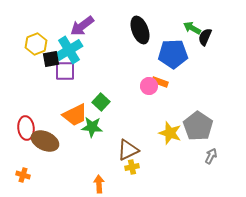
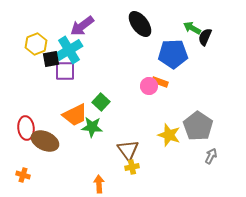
black ellipse: moved 6 px up; rotated 16 degrees counterclockwise
yellow star: moved 1 px left, 2 px down
brown triangle: rotated 40 degrees counterclockwise
